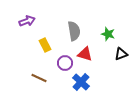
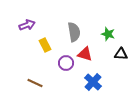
purple arrow: moved 4 px down
gray semicircle: moved 1 px down
black triangle: rotated 24 degrees clockwise
purple circle: moved 1 px right
brown line: moved 4 px left, 5 px down
blue cross: moved 12 px right
